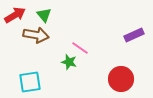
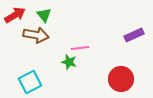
pink line: rotated 42 degrees counterclockwise
cyan square: rotated 20 degrees counterclockwise
